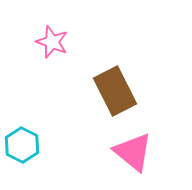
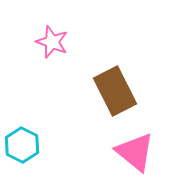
pink triangle: moved 2 px right
